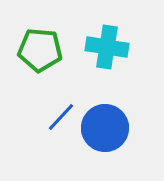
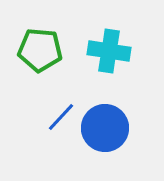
cyan cross: moved 2 px right, 4 px down
